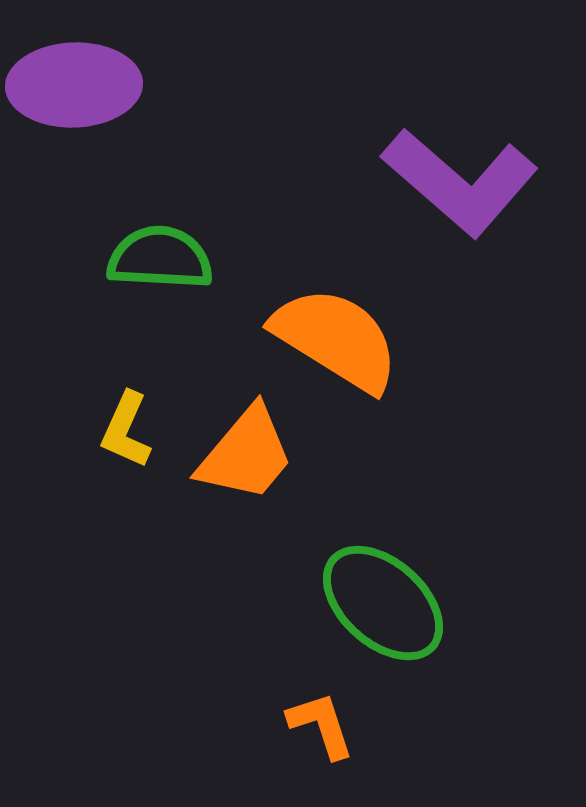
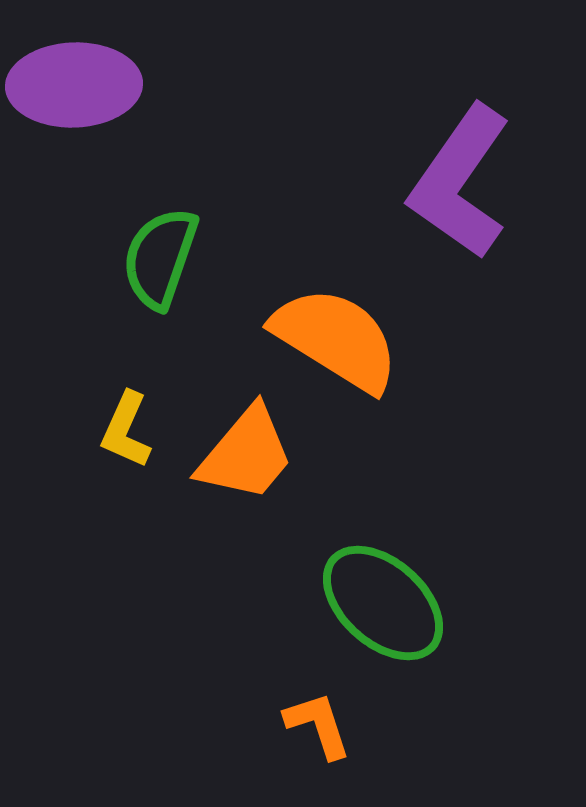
purple L-shape: rotated 84 degrees clockwise
green semicircle: rotated 74 degrees counterclockwise
orange L-shape: moved 3 px left
